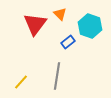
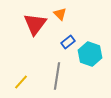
cyan hexagon: moved 28 px down
